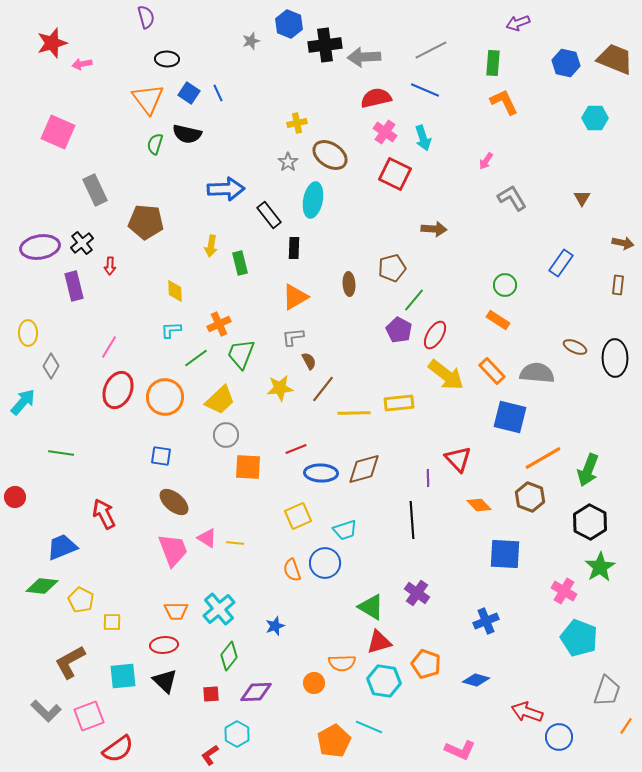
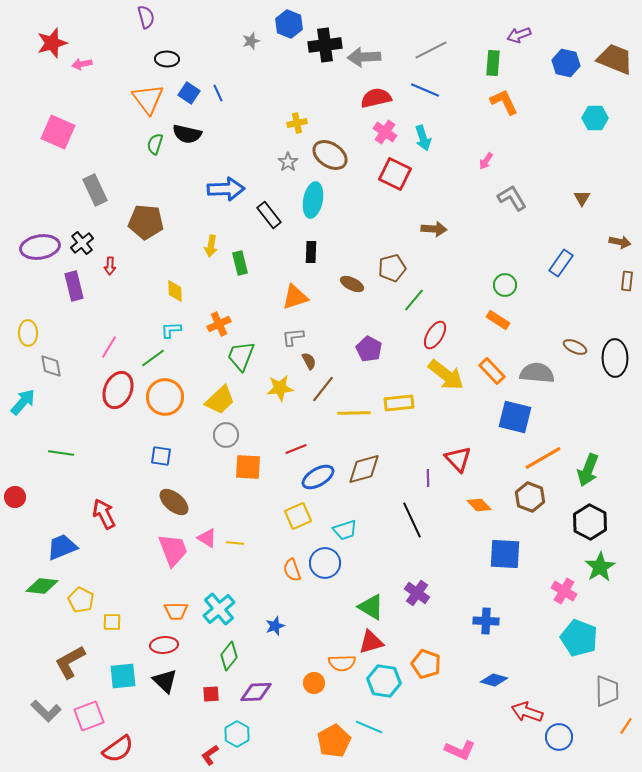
purple arrow at (518, 23): moved 1 px right, 12 px down
brown arrow at (623, 243): moved 3 px left, 1 px up
black rectangle at (294, 248): moved 17 px right, 4 px down
brown ellipse at (349, 284): moved 3 px right; rotated 60 degrees counterclockwise
brown rectangle at (618, 285): moved 9 px right, 4 px up
orange triangle at (295, 297): rotated 12 degrees clockwise
purple pentagon at (399, 330): moved 30 px left, 19 px down
green trapezoid at (241, 354): moved 2 px down
green line at (196, 358): moved 43 px left
gray diamond at (51, 366): rotated 40 degrees counterclockwise
blue square at (510, 417): moved 5 px right
blue ellipse at (321, 473): moved 3 px left, 4 px down; rotated 32 degrees counterclockwise
black line at (412, 520): rotated 21 degrees counterclockwise
blue cross at (486, 621): rotated 25 degrees clockwise
red triangle at (379, 642): moved 8 px left
blue diamond at (476, 680): moved 18 px right
gray trapezoid at (607, 691): rotated 20 degrees counterclockwise
